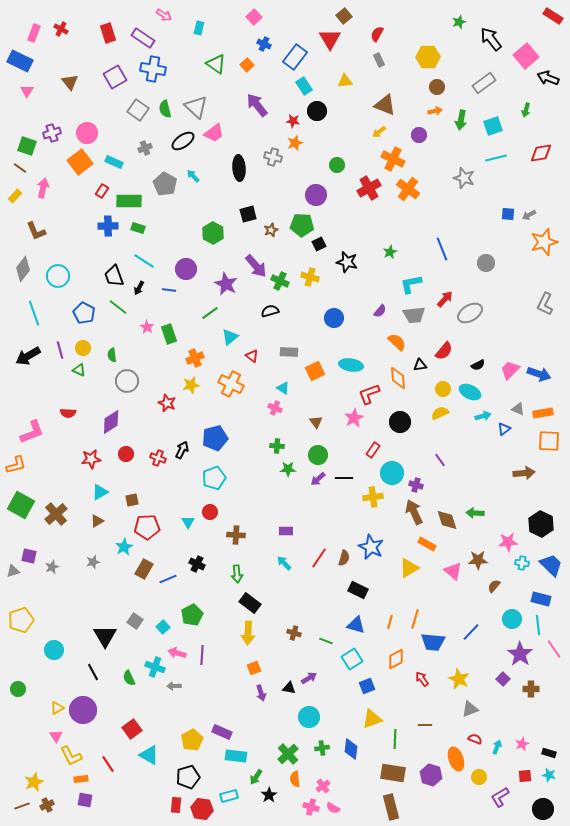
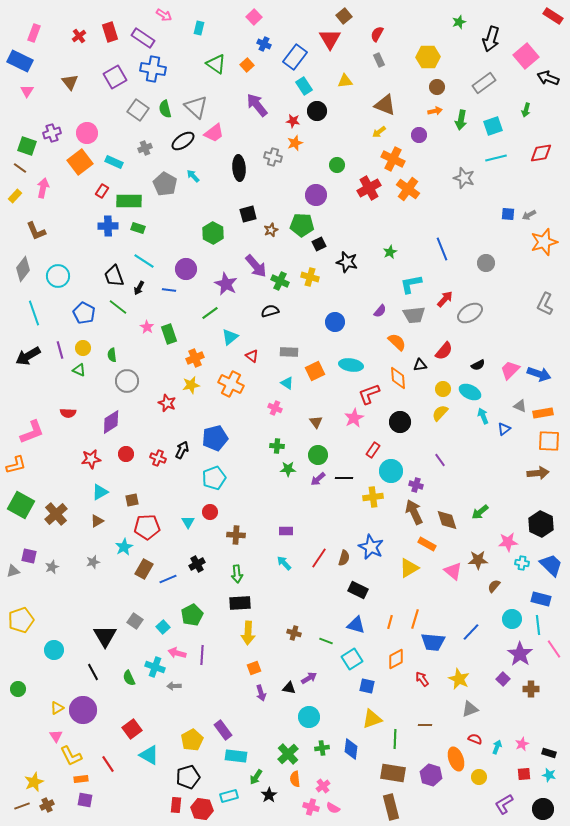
red cross at (61, 29): moved 18 px right, 7 px down; rotated 24 degrees clockwise
red rectangle at (108, 33): moved 2 px right, 1 px up
black arrow at (491, 39): rotated 125 degrees counterclockwise
blue circle at (334, 318): moved 1 px right, 4 px down
cyan triangle at (283, 388): moved 4 px right, 5 px up
gray triangle at (518, 409): moved 2 px right, 3 px up
yellow semicircle at (440, 413): rotated 24 degrees counterclockwise
cyan arrow at (483, 416): rotated 98 degrees counterclockwise
cyan circle at (392, 473): moved 1 px left, 2 px up
brown arrow at (524, 473): moved 14 px right
green arrow at (475, 513): moved 5 px right, 1 px up; rotated 42 degrees counterclockwise
black cross at (197, 564): rotated 35 degrees clockwise
black rectangle at (250, 603): moved 10 px left; rotated 40 degrees counterclockwise
blue square at (367, 686): rotated 35 degrees clockwise
purple rectangle at (222, 732): moved 1 px right, 2 px up; rotated 30 degrees clockwise
red square at (525, 776): moved 1 px left, 2 px up
purple L-shape at (500, 797): moved 4 px right, 7 px down
